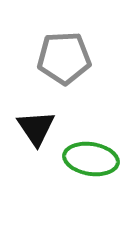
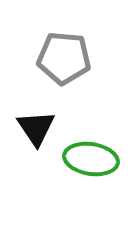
gray pentagon: rotated 8 degrees clockwise
